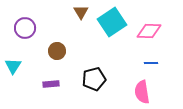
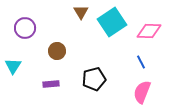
blue line: moved 10 px left, 1 px up; rotated 64 degrees clockwise
pink semicircle: rotated 30 degrees clockwise
